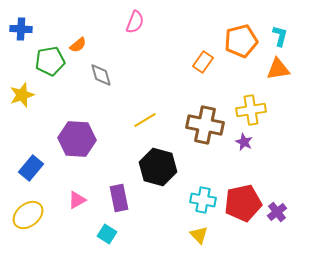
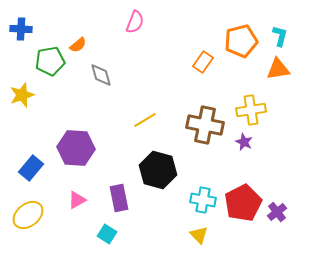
purple hexagon: moved 1 px left, 9 px down
black hexagon: moved 3 px down
red pentagon: rotated 15 degrees counterclockwise
